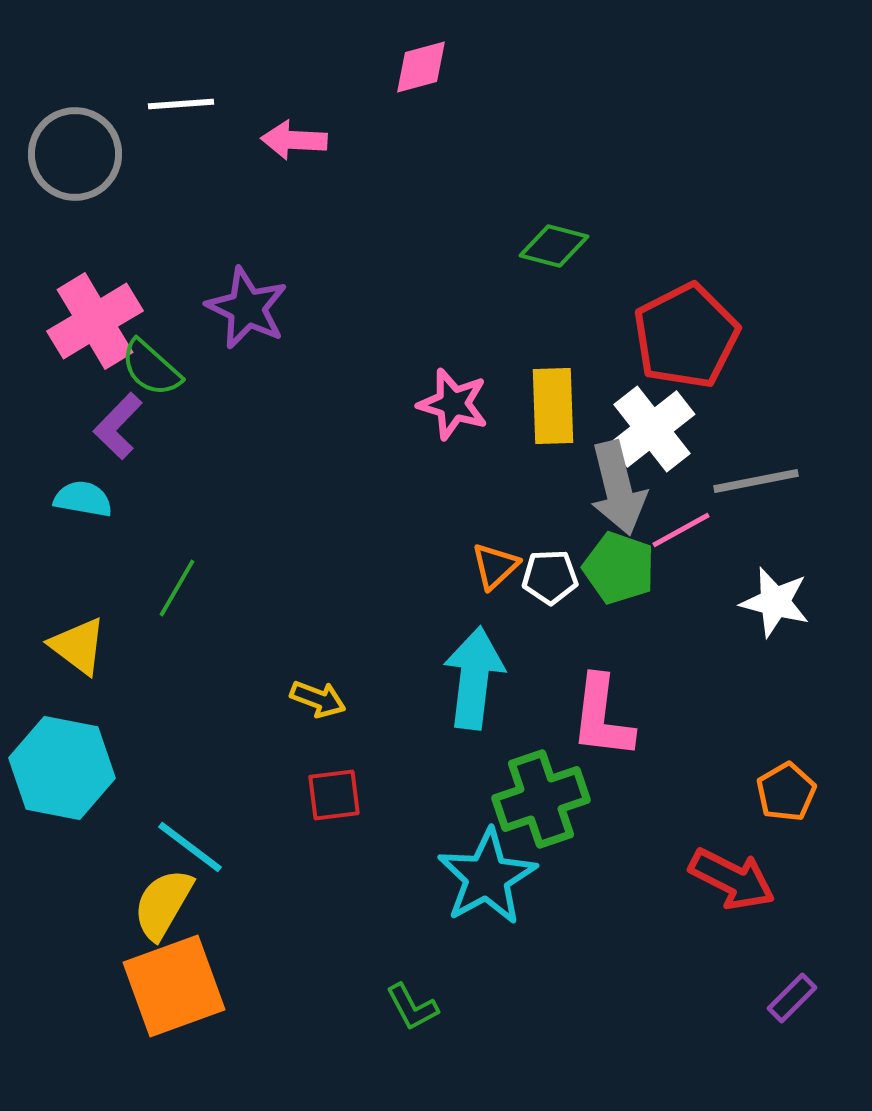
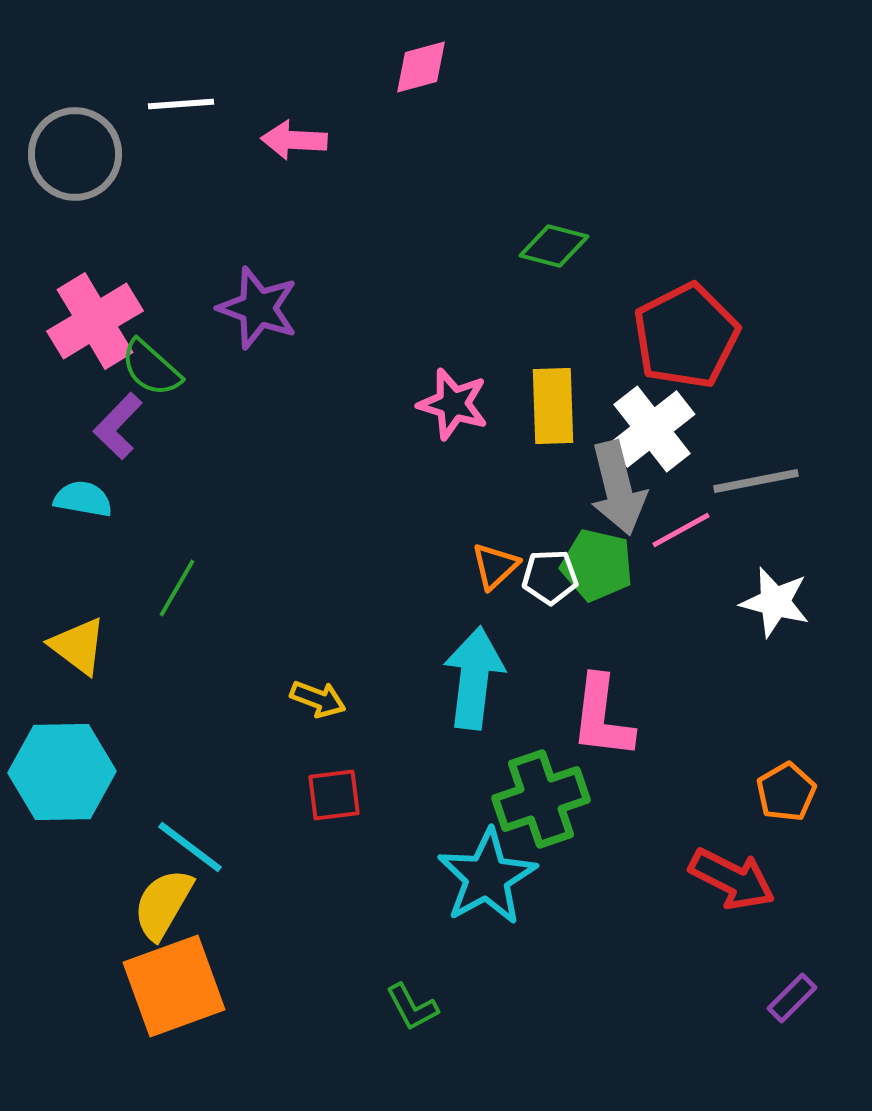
purple star: moved 11 px right; rotated 6 degrees counterclockwise
green pentagon: moved 22 px left, 3 px up; rotated 6 degrees counterclockwise
cyan hexagon: moved 4 px down; rotated 12 degrees counterclockwise
